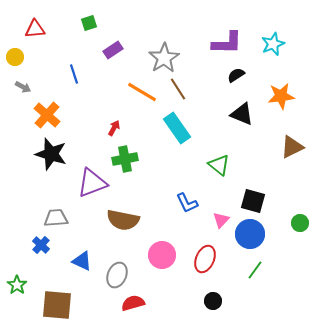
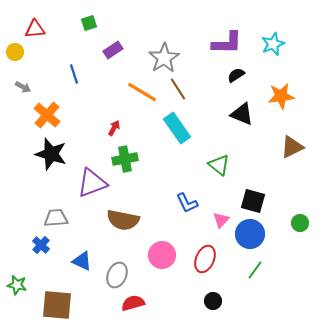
yellow circle: moved 5 px up
green star: rotated 24 degrees counterclockwise
